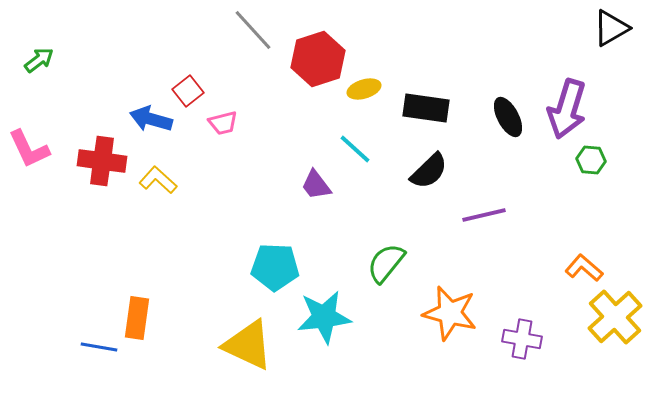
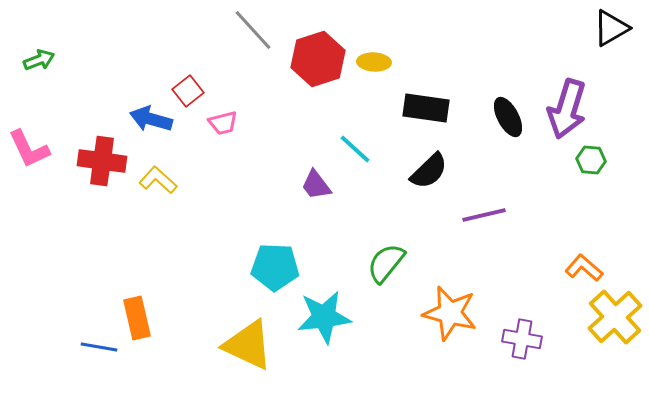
green arrow: rotated 16 degrees clockwise
yellow ellipse: moved 10 px right, 27 px up; rotated 20 degrees clockwise
orange rectangle: rotated 21 degrees counterclockwise
